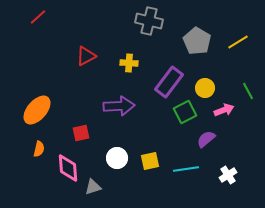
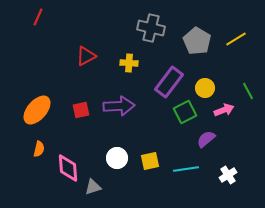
red line: rotated 24 degrees counterclockwise
gray cross: moved 2 px right, 7 px down
yellow line: moved 2 px left, 3 px up
red square: moved 23 px up
